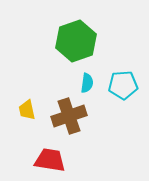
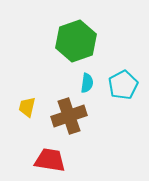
cyan pentagon: rotated 24 degrees counterclockwise
yellow trapezoid: moved 3 px up; rotated 25 degrees clockwise
